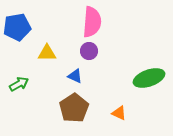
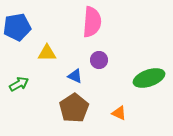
purple circle: moved 10 px right, 9 px down
